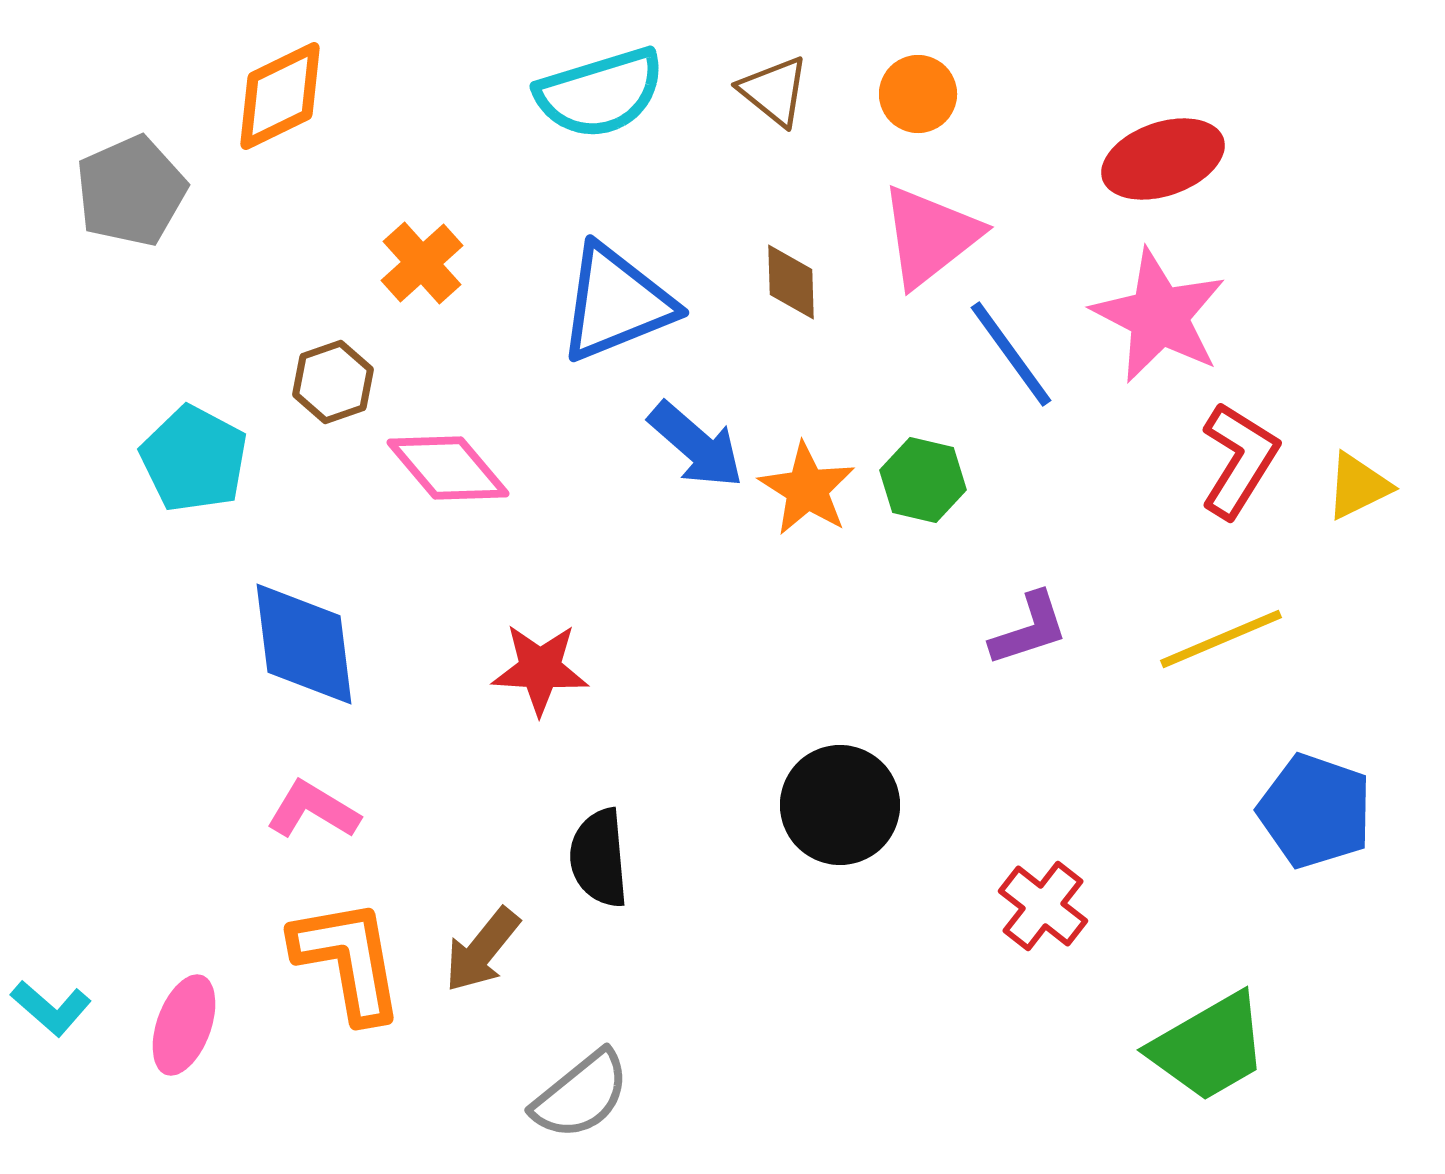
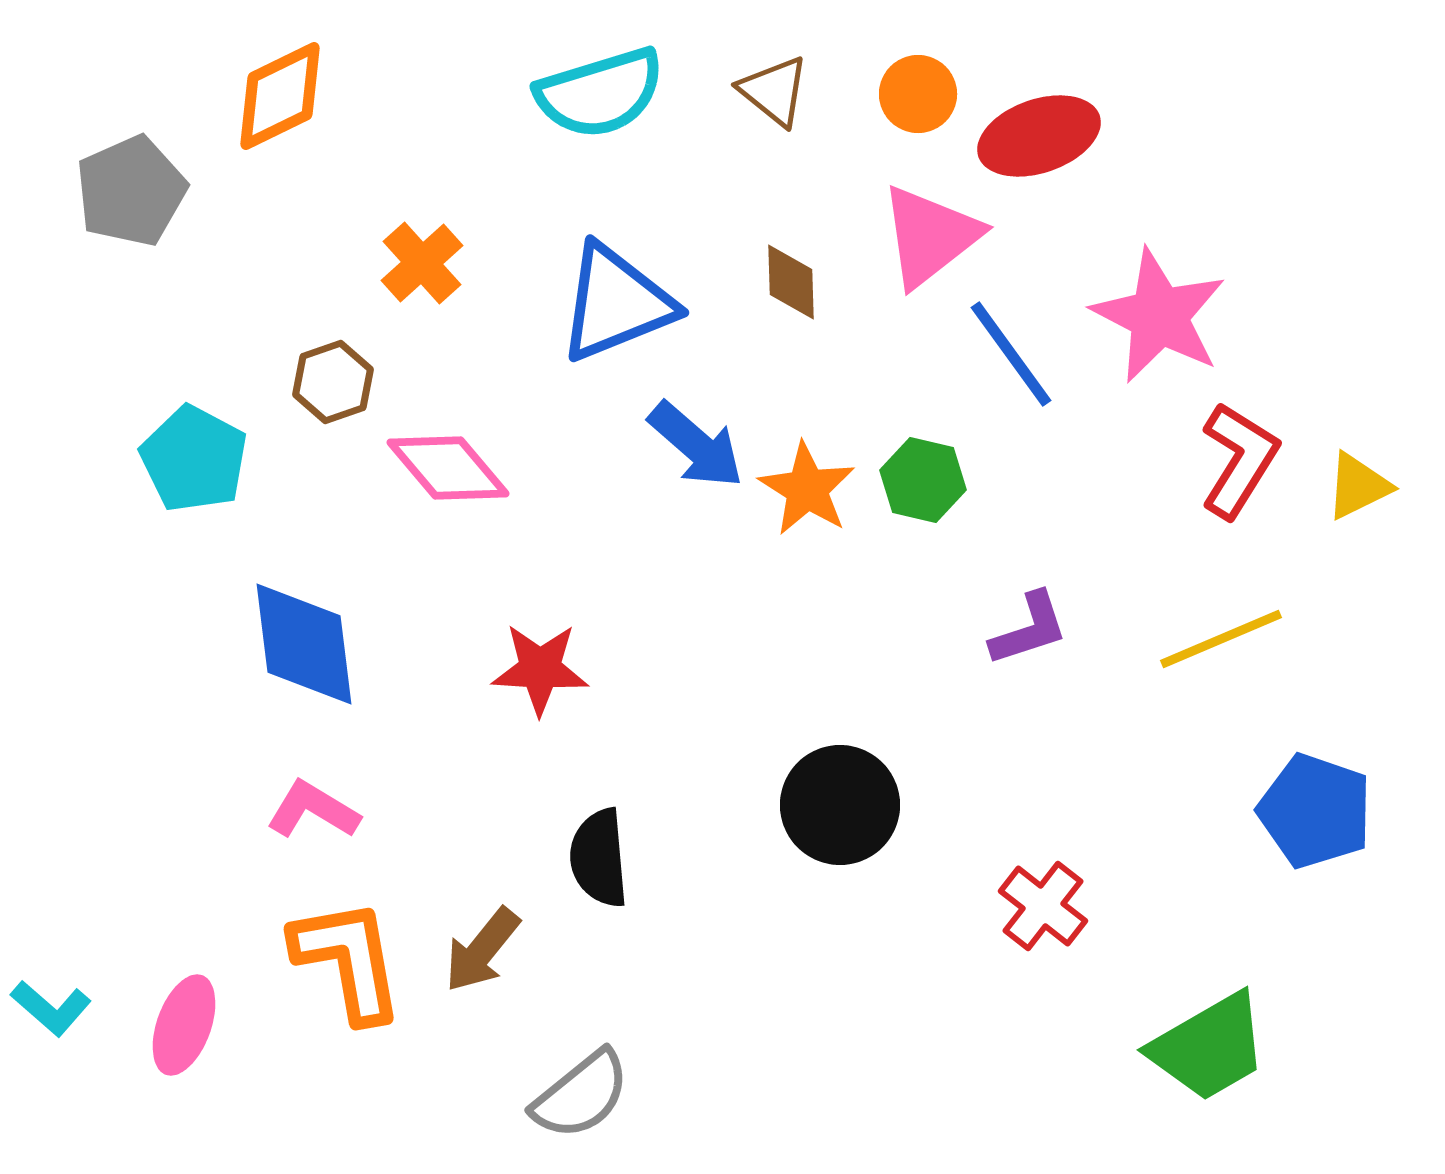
red ellipse: moved 124 px left, 23 px up
